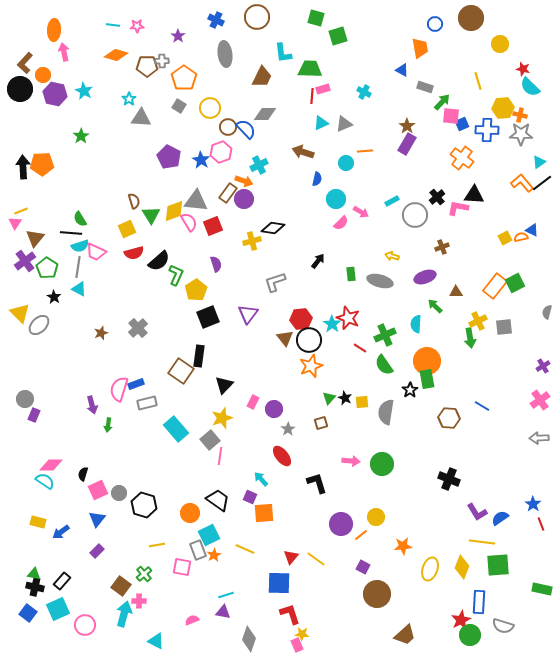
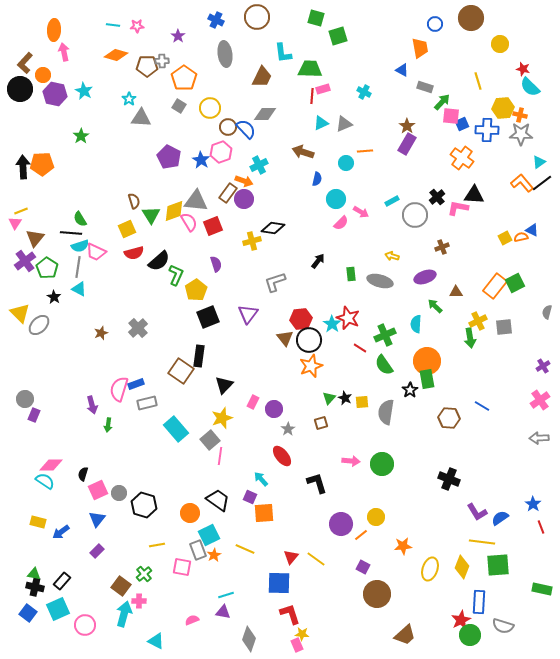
red line at (541, 524): moved 3 px down
